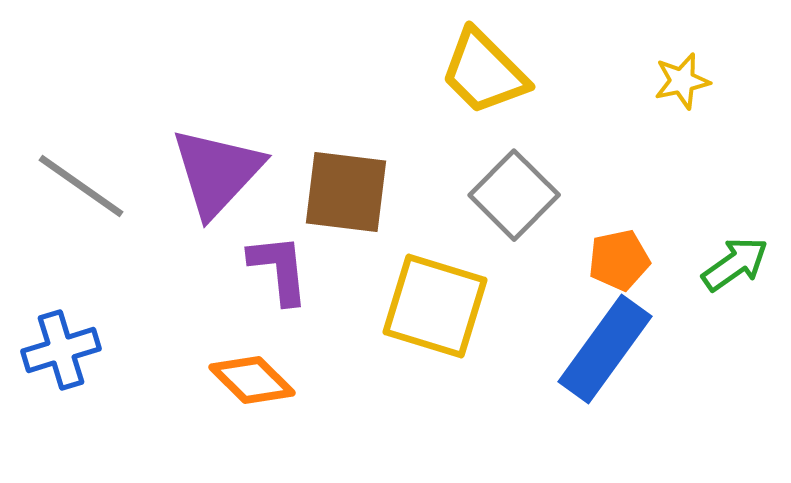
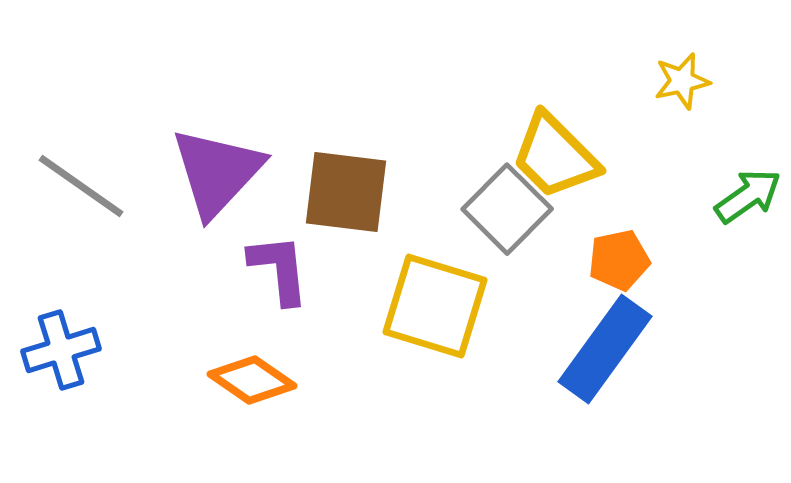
yellow trapezoid: moved 71 px right, 84 px down
gray square: moved 7 px left, 14 px down
green arrow: moved 13 px right, 68 px up
orange diamond: rotated 10 degrees counterclockwise
